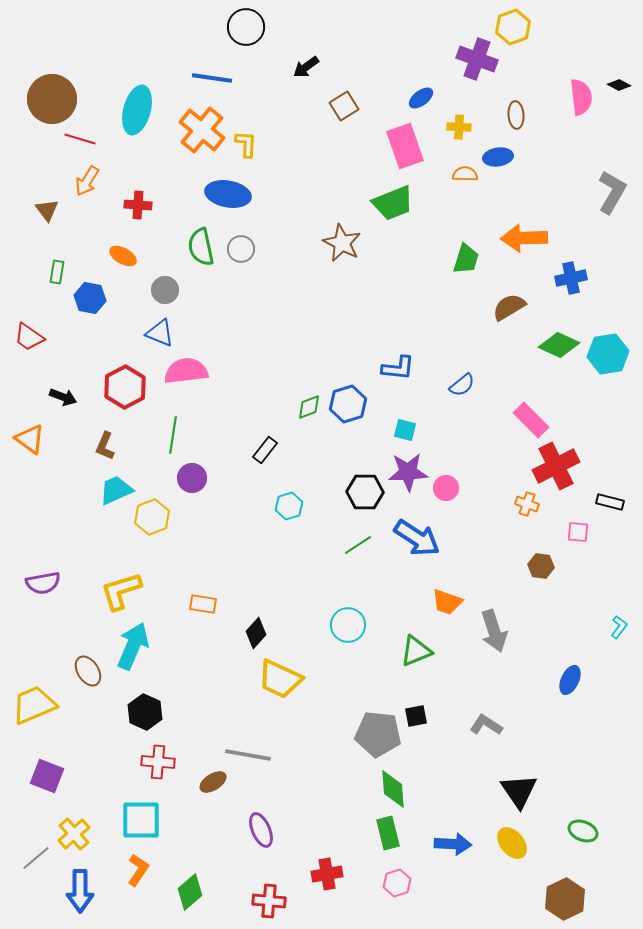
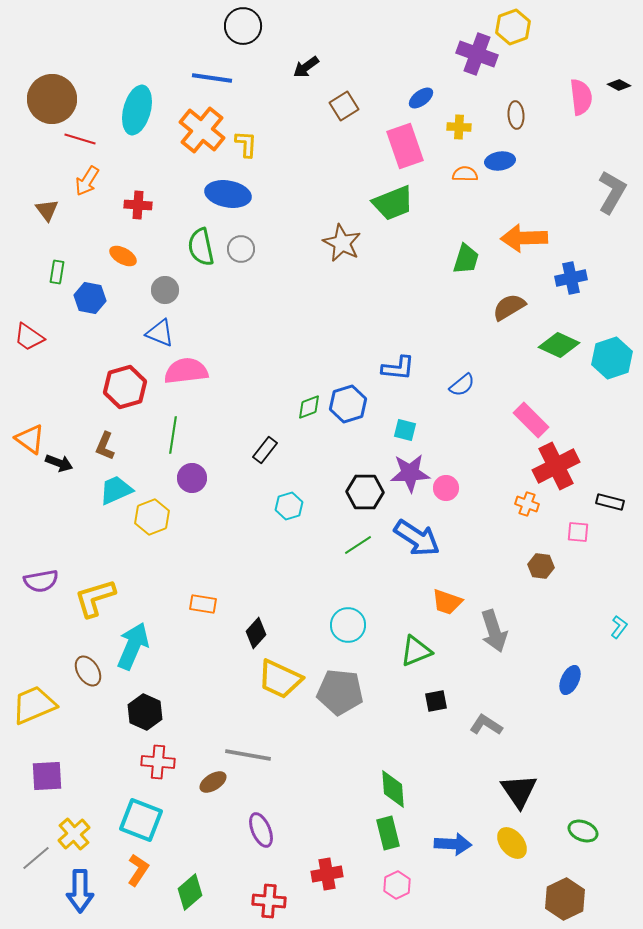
black circle at (246, 27): moved 3 px left, 1 px up
purple cross at (477, 59): moved 5 px up
blue ellipse at (498, 157): moved 2 px right, 4 px down
cyan hexagon at (608, 354): moved 4 px right, 4 px down; rotated 9 degrees counterclockwise
red hexagon at (125, 387): rotated 12 degrees clockwise
black arrow at (63, 397): moved 4 px left, 66 px down
purple star at (408, 472): moved 2 px right, 1 px down
purple semicircle at (43, 583): moved 2 px left, 2 px up
yellow L-shape at (121, 591): moved 26 px left, 7 px down
black square at (416, 716): moved 20 px right, 15 px up
gray pentagon at (378, 734): moved 38 px left, 42 px up
purple square at (47, 776): rotated 24 degrees counterclockwise
cyan square at (141, 820): rotated 21 degrees clockwise
pink hexagon at (397, 883): moved 2 px down; rotated 8 degrees counterclockwise
